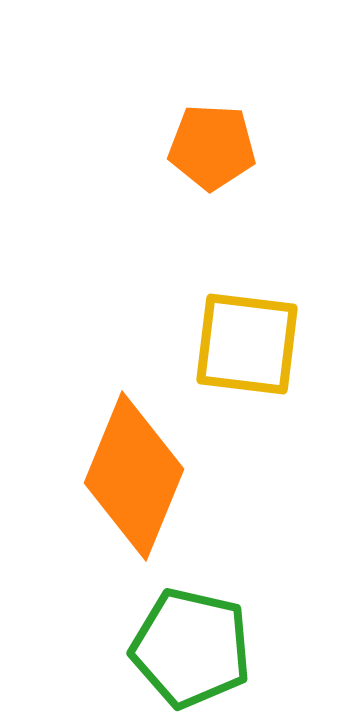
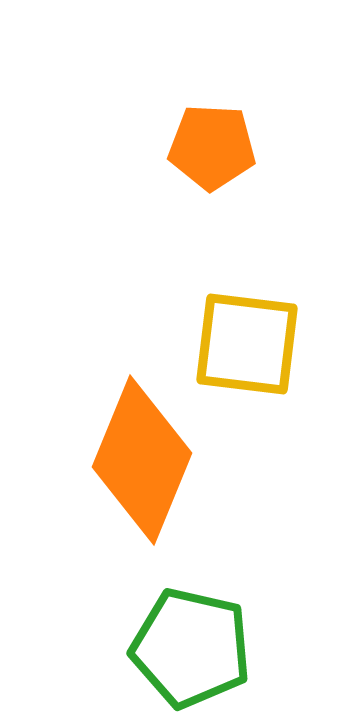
orange diamond: moved 8 px right, 16 px up
